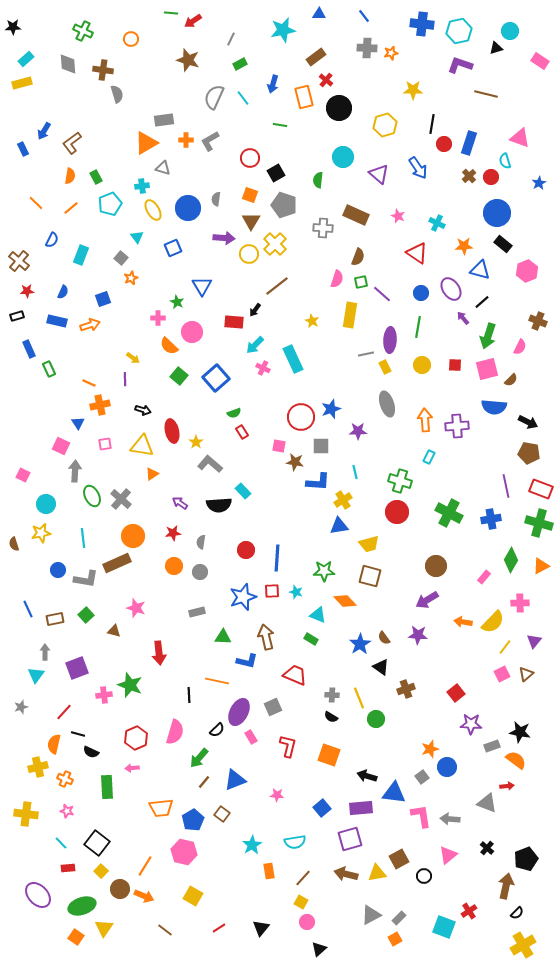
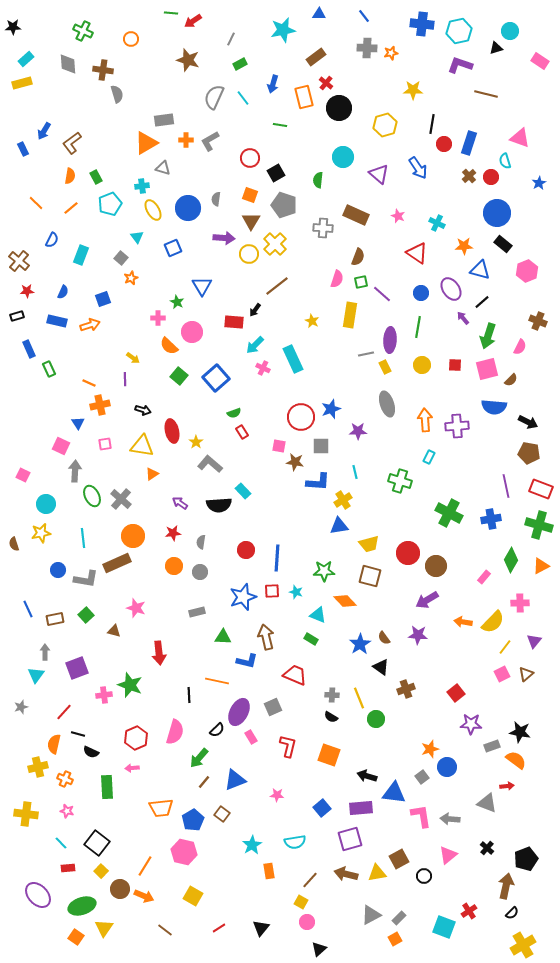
red cross at (326, 80): moved 3 px down
red circle at (397, 512): moved 11 px right, 41 px down
green cross at (539, 523): moved 2 px down
brown line at (303, 878): moved 7 px right, 2 px down
black semicircle at (517, 913): moved 5 px left
